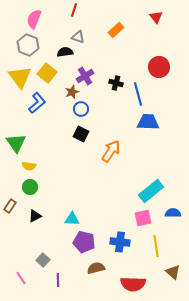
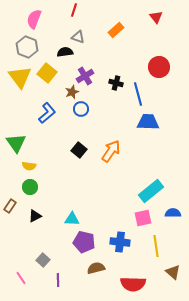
gray hexagon: moved 1 px left, 2 px down
blue L-shape: moved 10 px right, 10 px down
black square: moved 2 px left, 16 px down; rotated 14 degrees clockwise
